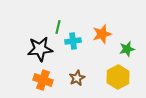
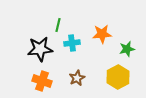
green line: moved 2 px up
orange star: rotated 12 degrees clockwise
cyan cross: moved 1 px left, 2 px down
orange cross: moved 1 px left, 1 px down
